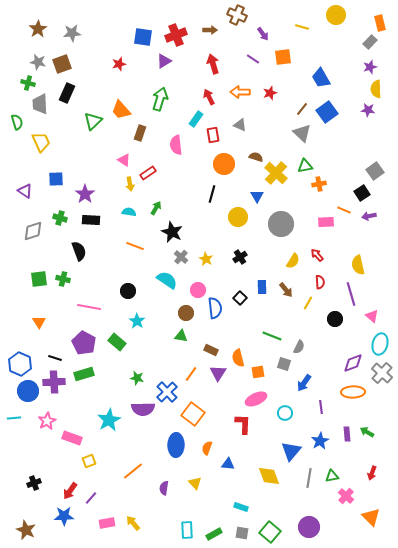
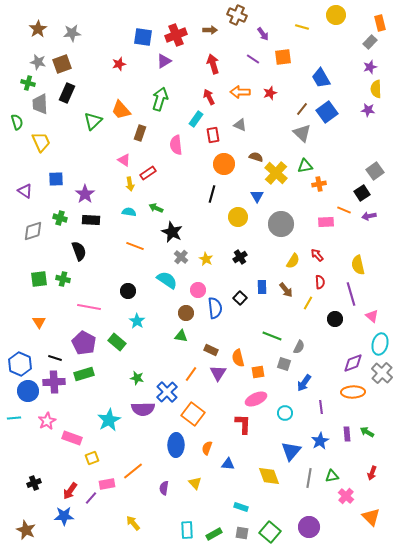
green arrow at (156, 208): rotated 96 degrees counterclockwise
yellow square at (89, 461): moved 3 px right, 3 px up
pink rectangle at (107, 523): moved 39 px up
